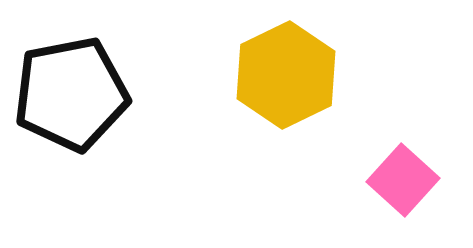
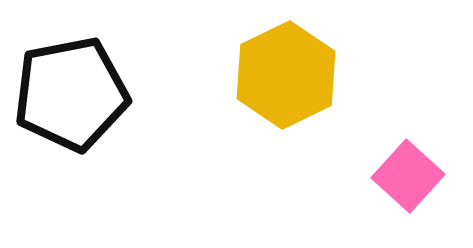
pink square: moved 5 px right, 4 px up
